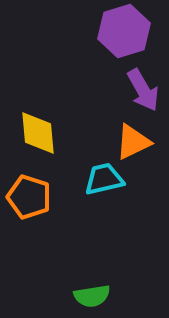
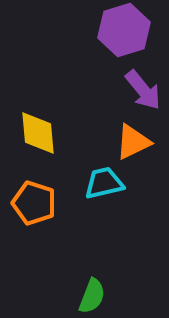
purple hexagon: moved 1 px up
purple arrow: rotated 9 degrees counterclockwise
cyan trapezoid: moved 4 px down
orange pentagon: moved 5 px right, 6 px down
green semicircle: rotated 60 degrees counterclockwise
